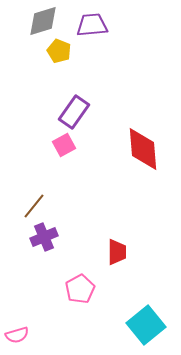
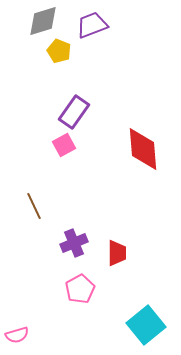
purple trapezoid: rotated 16 degrees counterclockwise
brown line: rotated 64 degrees counterclockwise
purple cross: moved 30 px right, 6 px down
red trapezoid: moved 1 px down
